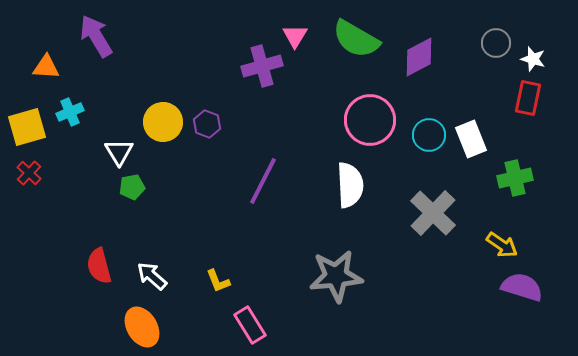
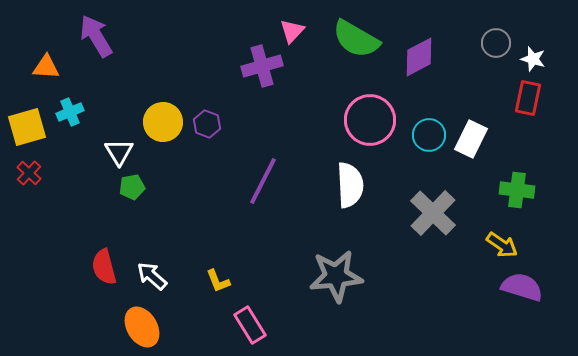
pink triangle: moved 3 px left, 5 px up; rotated 12 degrees clockwise
white rectangle: rotated 48 degrees clockwise
green cross: moved 2 px right, 12 px down; rotated 20 degrees clockwise
red semicircle: moved 5 px right, 1 px down
